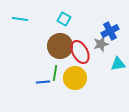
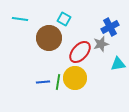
blue cross: moved 4 px up
brown circle: moved 11 px left, 8 px up
red ellipse: rotated 70 degrees clockwise
green line: moved 3 px right, 9 px down
